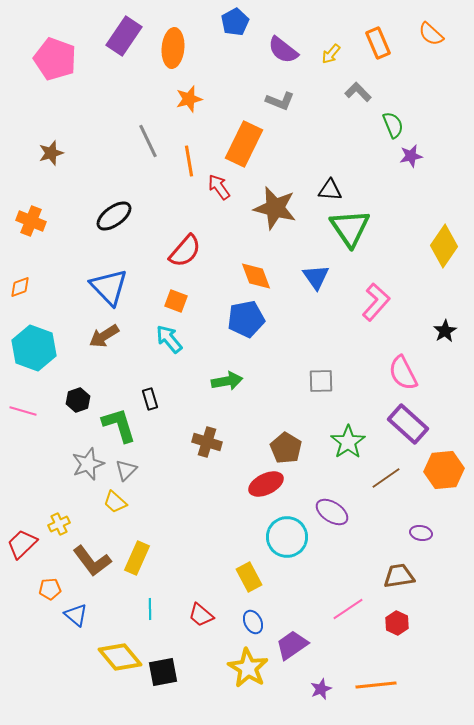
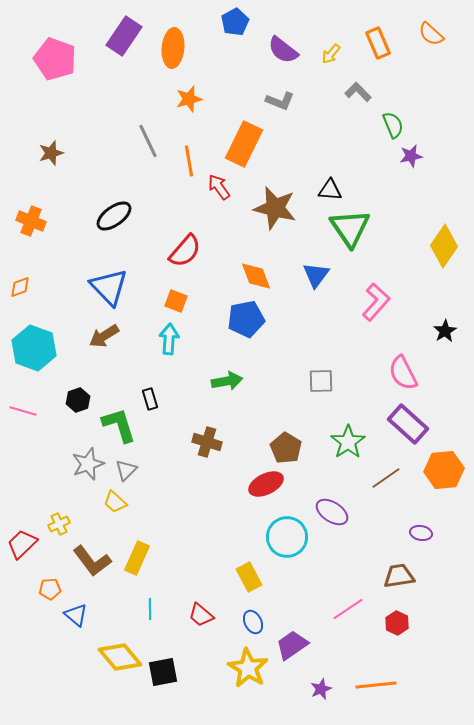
blue triangle at (316, 277): moved 2 px up; rotated 12 degrees clockwise
cyan arrow at (169, 339): rotated 44 degrees clockwise
